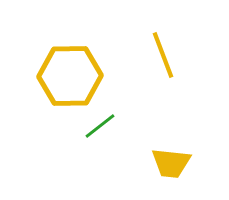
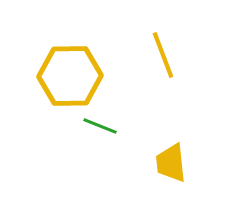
green line: rotated 60 degrees clockwise
yellow trapezoid: rotated 78 degrees clockwise
